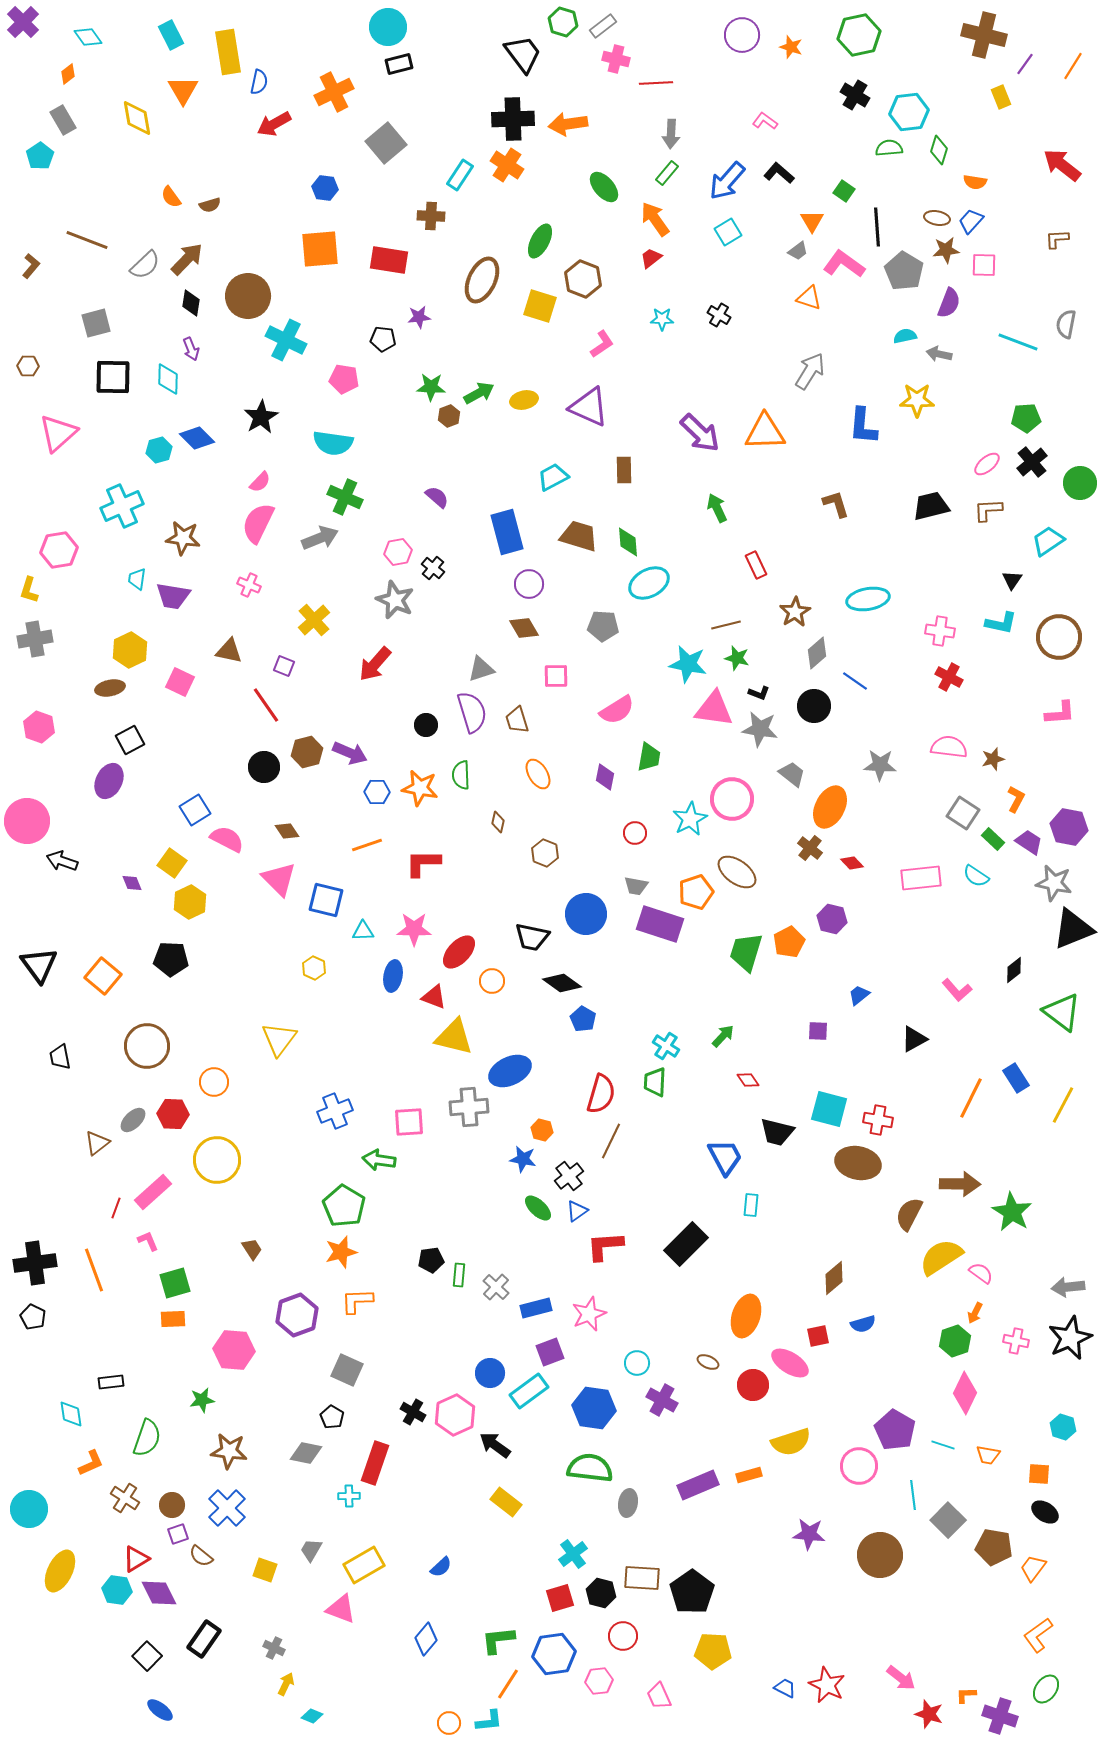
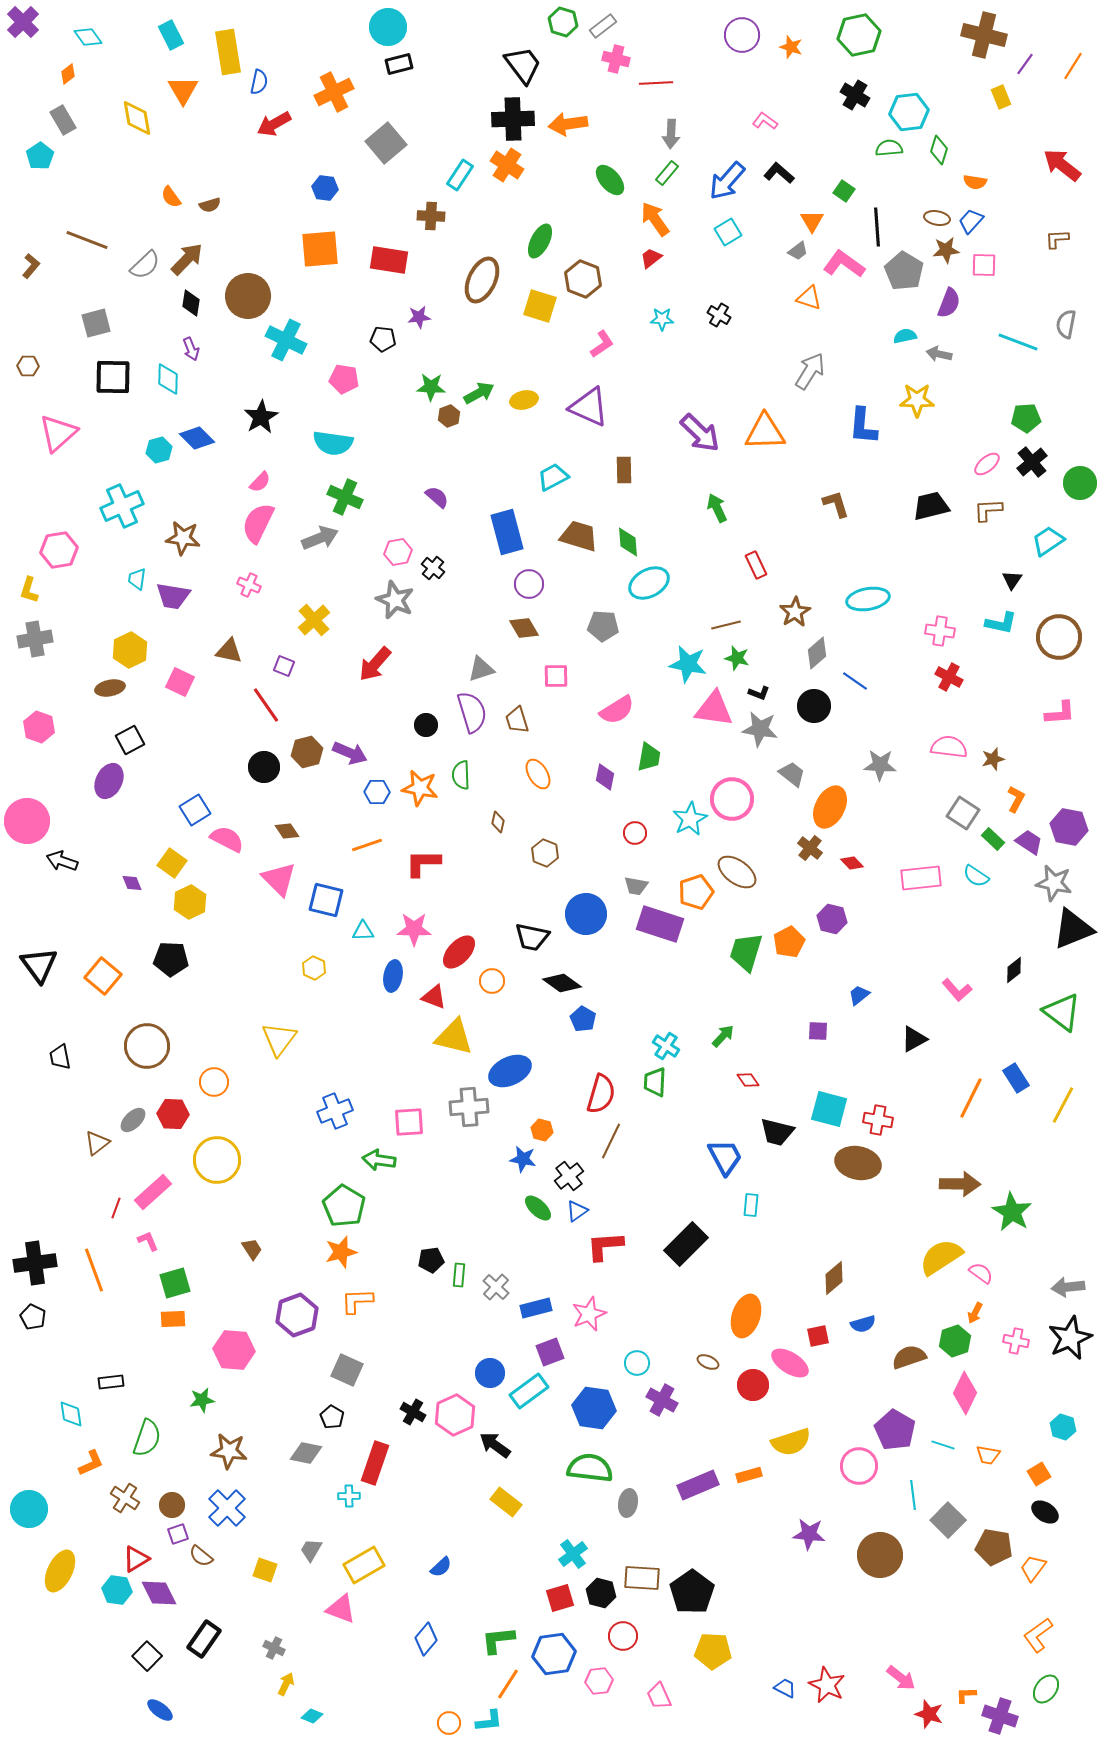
black trapezoid at (523, 54): moved 11 px down
green ellipse at (604, 187): moved 6 px right, 7 px up
brown semicircle at (909, 1214): moved 143 px down; rotated 44 degrees clockwise
orange square at (1039, 1474): rotated 35 degrees counterclockwise
